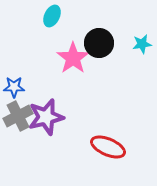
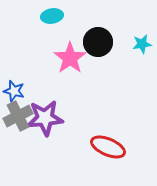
cyan ellipse: rotated 55 degrees clockwise
black circle: moved 1 px left, 1 px up
pink star: moved 3 px left
blue star: moved 4 px down; rotated 15 degrees clockwise
purple star: moved 1 px left, 1 px down; rotated 9 degrees clockwise
